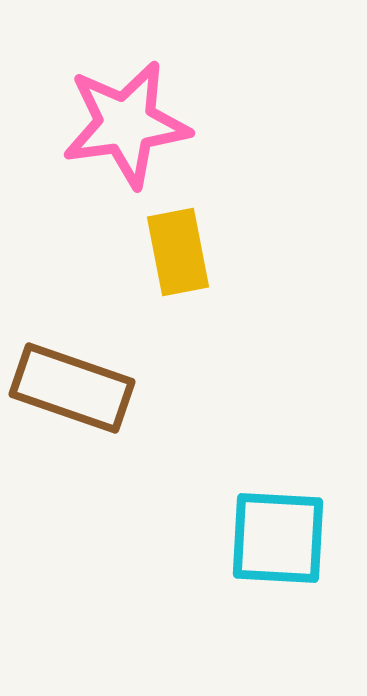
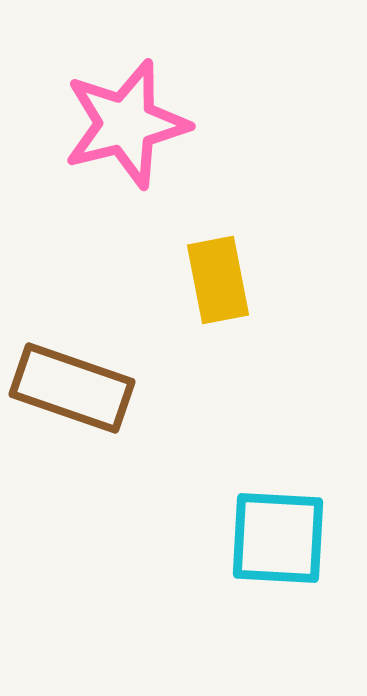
pink star: rotated 6 degrees counterclockwise
yellow rectangle: moved 40 px right, 28 px down
